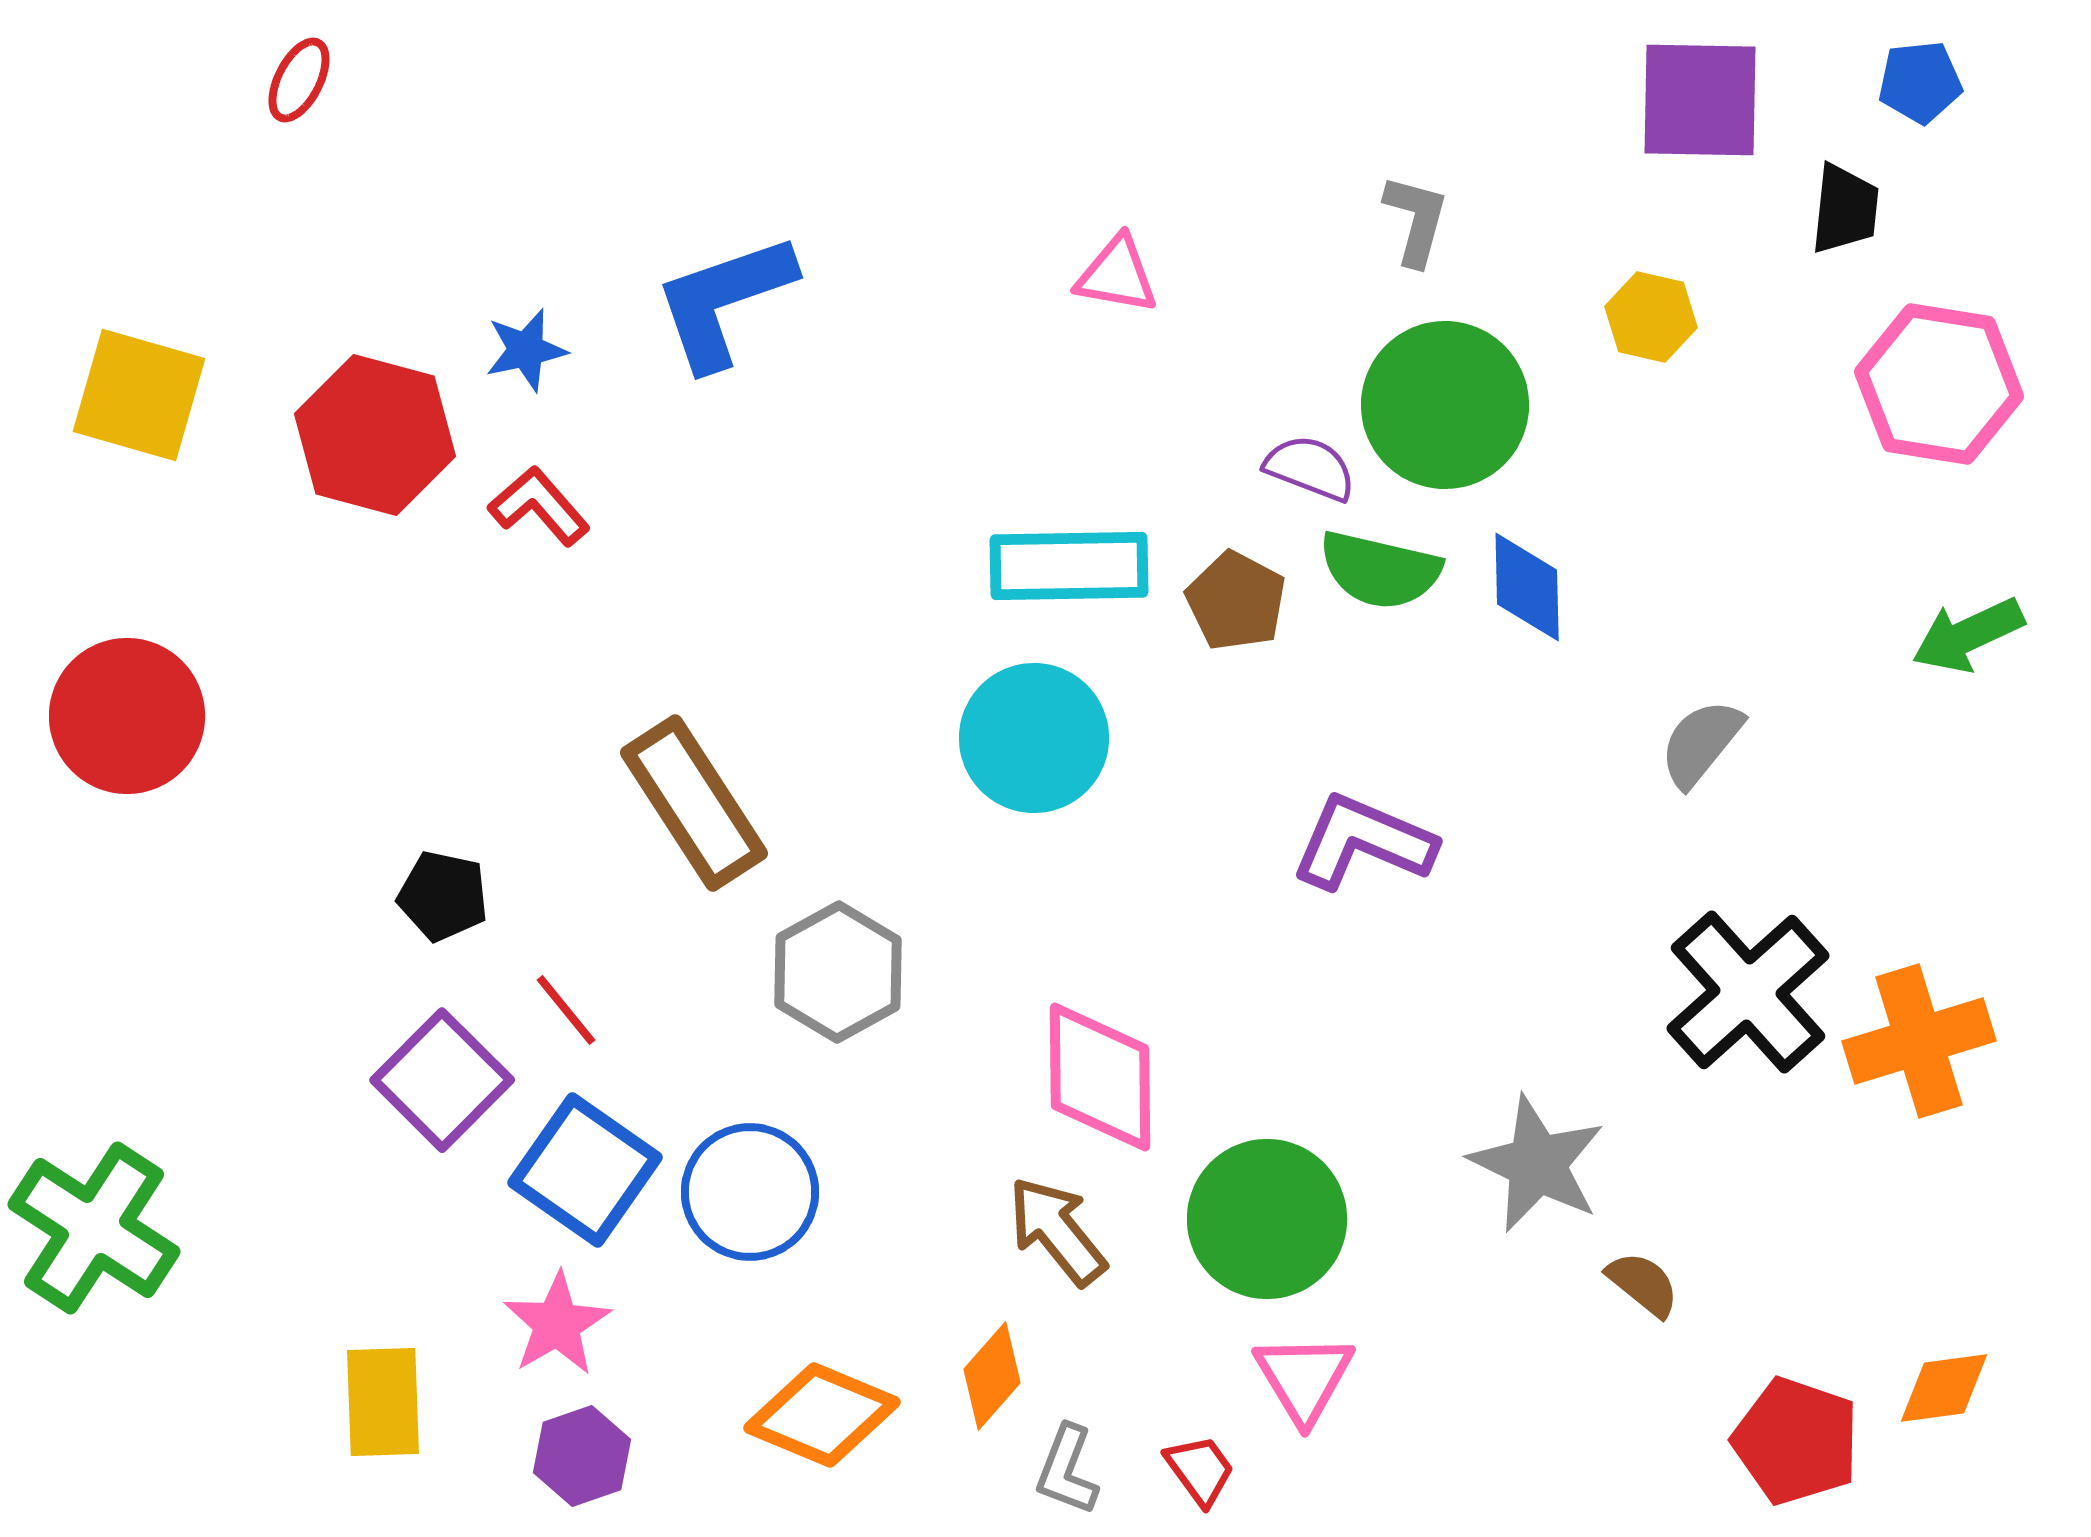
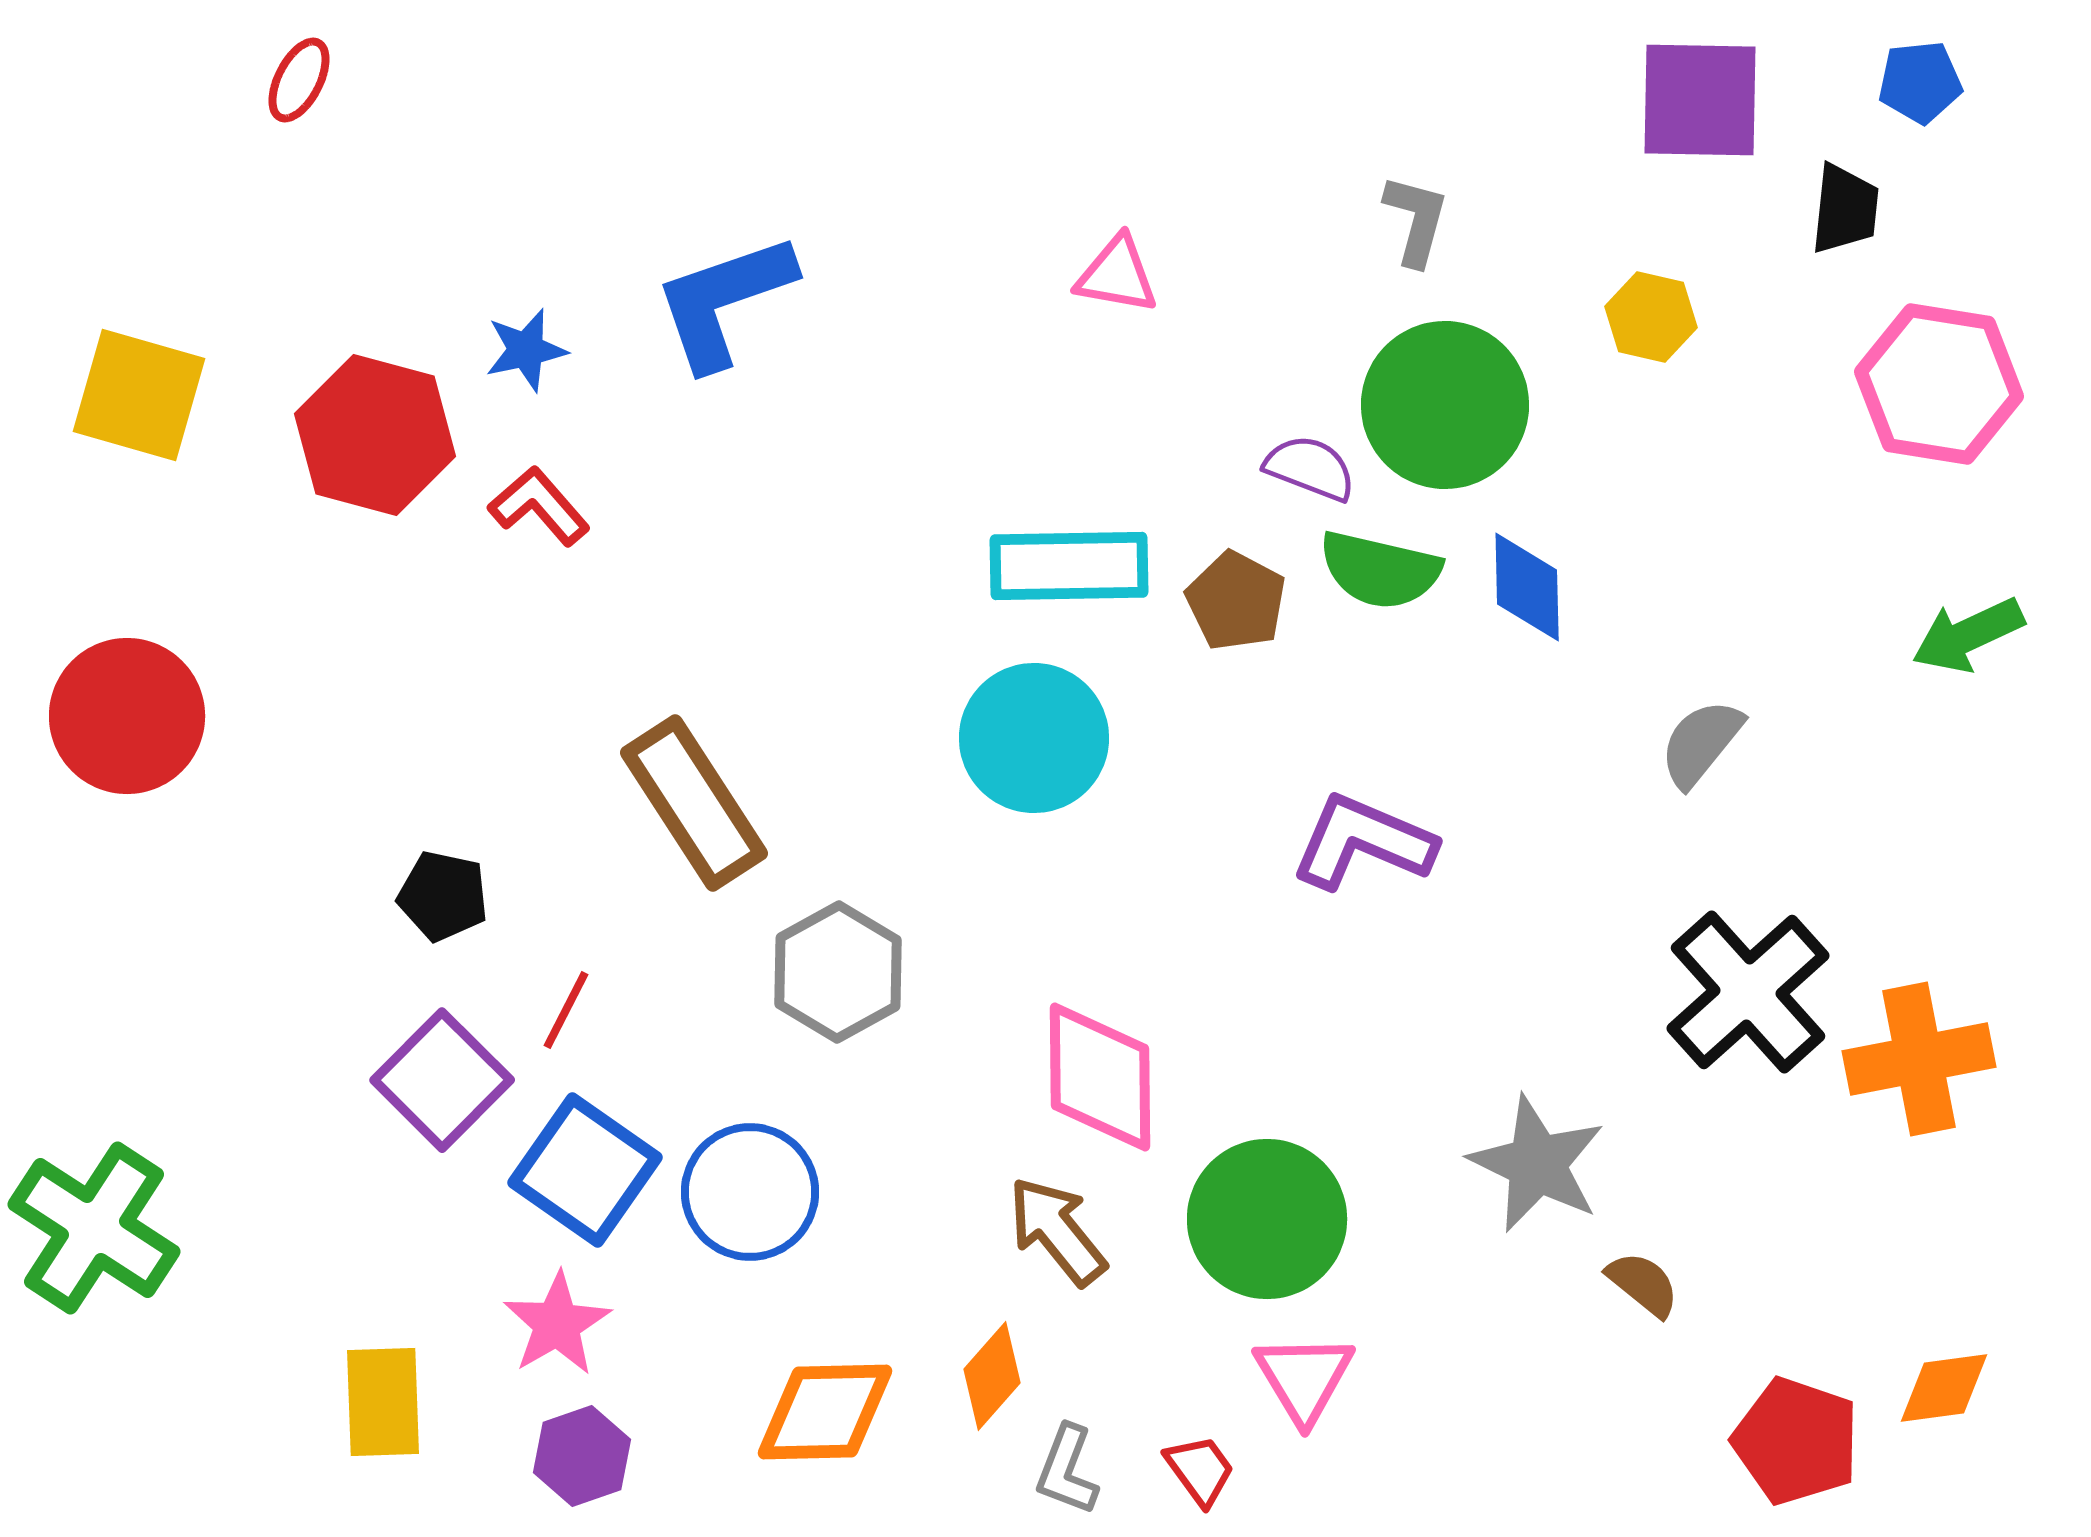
red line at (566, 1010): rotated 66 degrees clockwise
orange cross at (1919, 1041): moved 18 px down; rotated 6 degrees clockwise
orange diamond at (822, 1415): moved 3 px right, 3 px up; rotated 24 degrees counterclockwise
